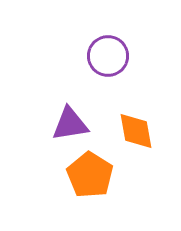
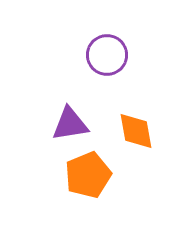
purple circle: moved 1 px left, 1 px up
orange pentagon: moved 2 px left; rotated 18 degrees clockwise
